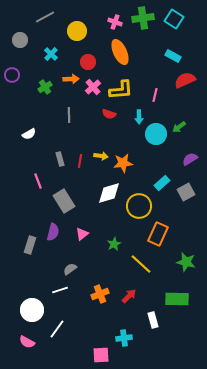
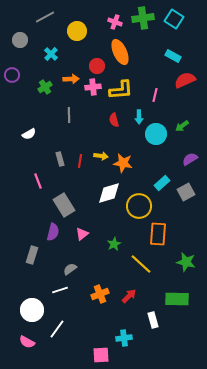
red circle at (88, 62): moved 9 px right, 4 px down
pink cross at (93, 87): rotated 35 degrees clockwise
red semicircle at (109, 114): moved 5 px right, 6 px down; rotated 56 degrees clockwise
green arrow at (179, 127): moved 3 px right, 1 px up
orange star at (123, 163): rotated 18 degrees clockwise
gray rectangle at (64, 201): moved 4 px down
orange rectangle at (158, 234): rotated 20 degrees counterclockwise
gray rectangle at (30, 245): moved 2 px right, 10 px down
